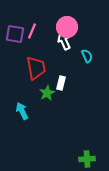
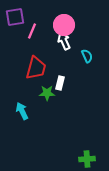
pink circle: moved 3 px left, 2 px up
purple square: moved 17 px up; rotated 18 degrees counterclockwise
red trapezoid: rotated 25 degrees clockwise
white rectangle: moved 1 px left
green star: rotated 28 degrees clockwise
